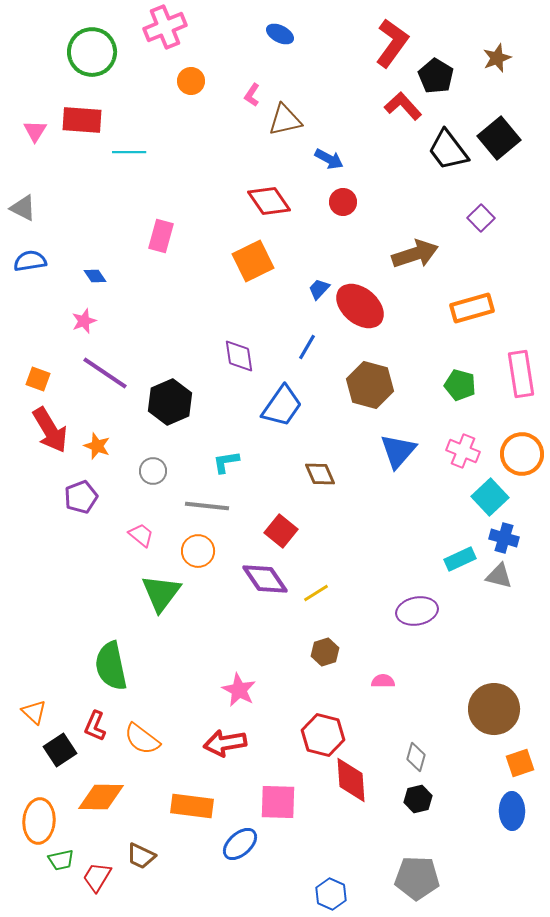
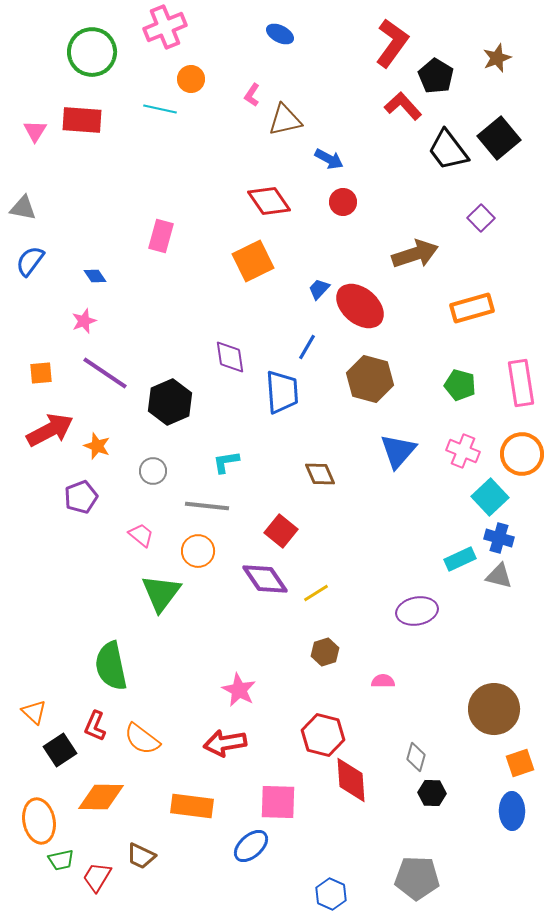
orange circle at (191, 81): moved 2 px up
cyan line at (129, 152): moved 31 px right, 43 px up; rotated 12 degrees clockwise
gray triangle at (23, 208): rotated 16 degrees counterclockwise
blue semicircle at (30, 261): rotated 44 degrees counterclockwise
purple diamond at (239, 356): moved 9 px left, 1 px down
pink rectangle at (521, 374): moved 9 px down
orange square at (38, 379): moved 3 px right, 6 px up; rotated 25 degrees counterclockwise
brown hexagon at (370, 385): moved 6 px up
blue trapezoid at (282, 406): moved 14 px up; rotated 39 degrees counterclockwise
red arrow at (50, 430): rotated 87 degrees counterclockwise
blue cross at (504, 538): moved 5 px left
black hexagon at (418, 799): moved 14 px right, 6 px up; rotated 16 degrees clockwise
orange ellipse at (39, 821): rotated 15 degrees counterclockwise
blue ellipse at (240, 844): moved 11 px right, 2 px down
